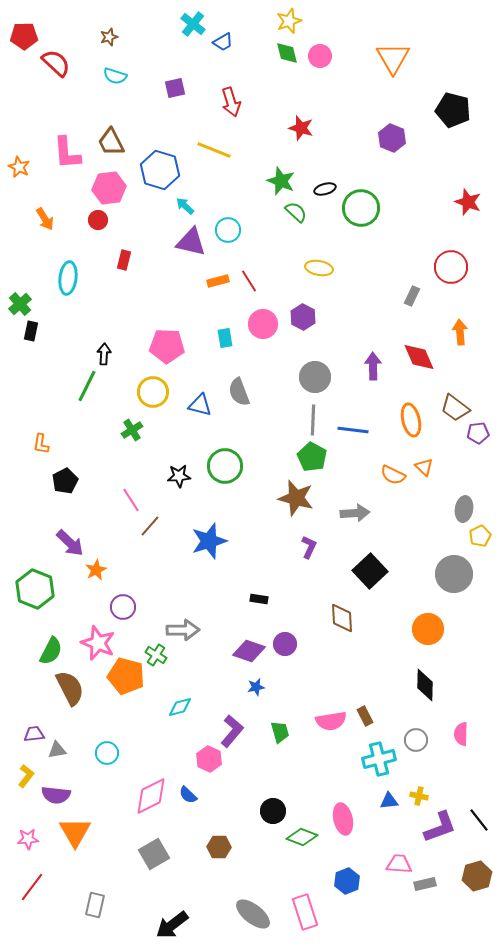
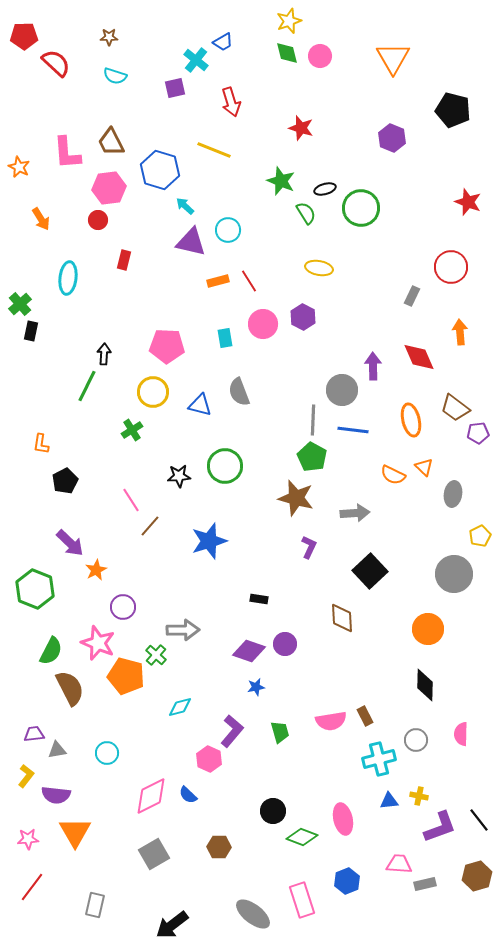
cyan cross at (193, 24): moved 3 px right, 36 px down
brown star at (109, 37): rotated 18 degrees clockwise
green semicircle at (296, 212): moved 10 px right, 1 px down; rotated 15 degrees clockwise
orange arrow at (45, 219): moved 4 px left
gray circle at (315, 377): moved 27 px right, 13 px down
gray ellipse at (464, 509): moved 11 px left, 15 px up
green cross at (156, 655): rotated 10 degrees clockwise
pink rectangle at (305, 912): moved 3 px left, 12 px up
